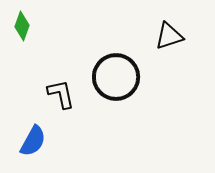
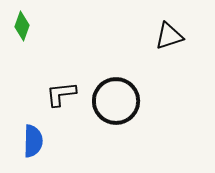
black circle: moved 24 px down
black L-shape: rotated 84 degrees counterclockwise
blue semicircle: rotated 28 degrees counterclockwise
